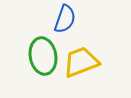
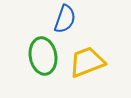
yellow trapezoid: moved 6 px right
